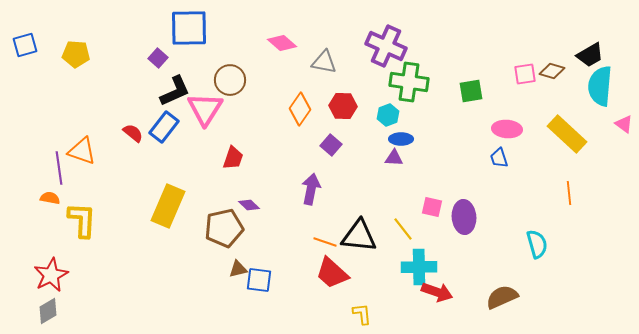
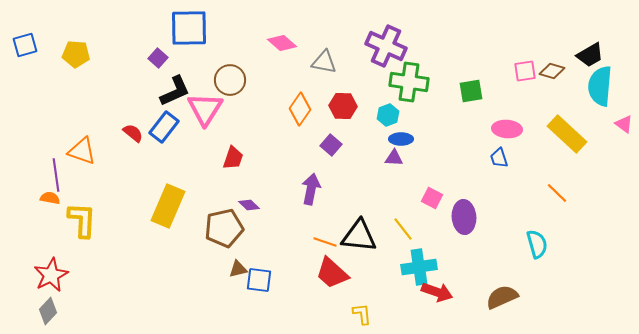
pink square at (525, 74): moved 3 px up
purple line at (59, 168): moved 3 px left, 7 px down
orange line at (569, 193): moved 12 px left; rotated 40 degrees counterclockwise
pink square at (432, 207): moved 9 px up; rotated 15 degrees clockwise
cyan cross at (419, 267): rotated 8 degrees counterclockwise
gray diamond at (48, 311): rotated 16 degrees counterclockwise
